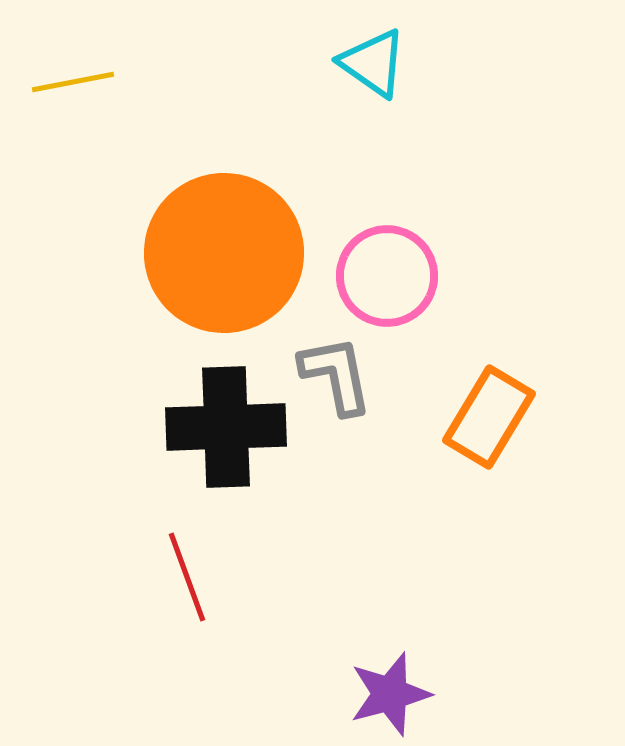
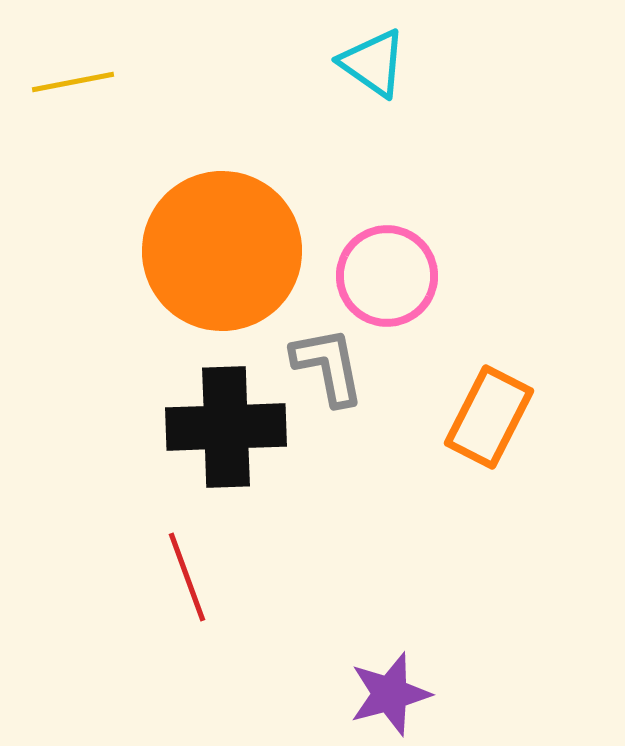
orange circle: moved 2 px left, 2 px up
gray L-shape: moved 8 px left, 9 px up
orange rectangle: rotated 4 degrees counterclockwise
